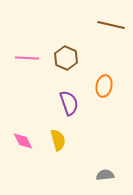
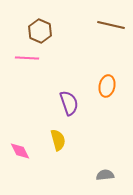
brown hexagon: moved 26 px left, 27 px up
orange ellipse: moved 3 px right
pink diamond: moved 3 px left, 10 px down
